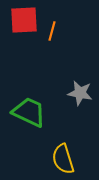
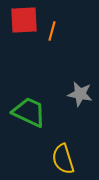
gray star: moved 1 px down
